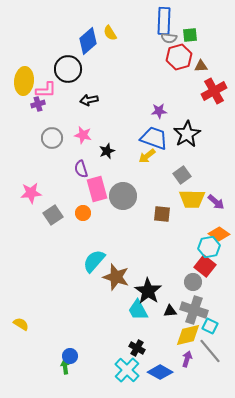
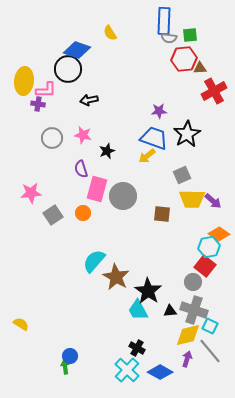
blue diamond at (88, 41): moved 11 px left, 9 px down; rotated 60 degrees clockwise
red hexagon at (179, 57): moved 5 px right, 2 px down; rotated 10 degrees clockwise
brown triangle at (201, 66): moved 1 px left, 2 px down
purple cross at (38, 104): rotated 24 degrees clockwise
gray square at (182, 175): rotated 12 degrees clockwise
pink rectangle at (97, 189): rotated 30 degrees clockwise
purple arrow at (216, 202): moved 3 px left, 1 px up
brown star at (116, 277): rotated 12 degrees clockwise
